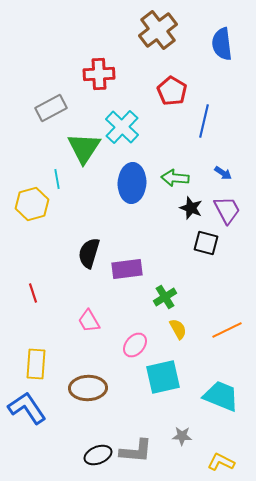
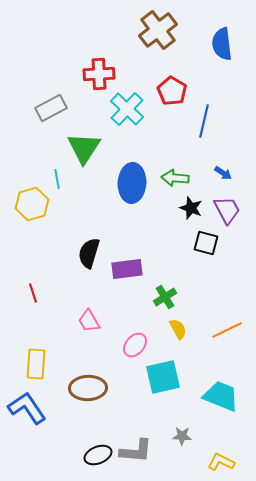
cyan cross: moved 5 px right, 18 px up
